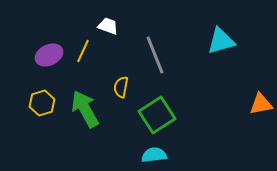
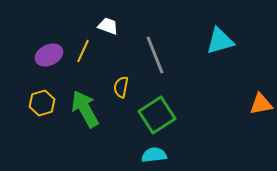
cyan triangle: moved 1 px left
